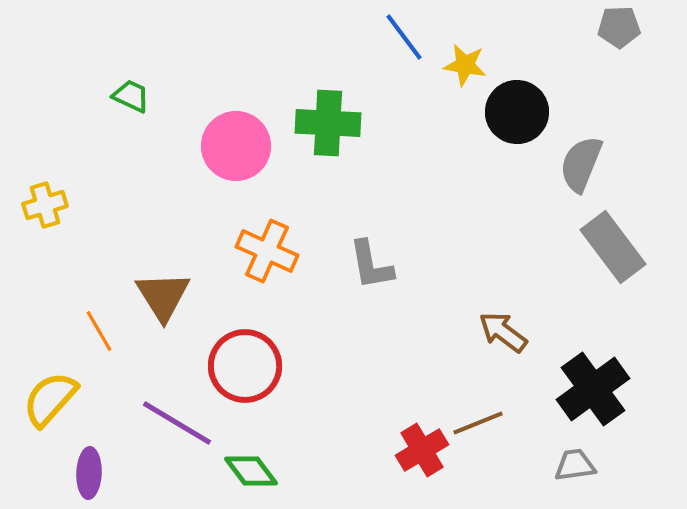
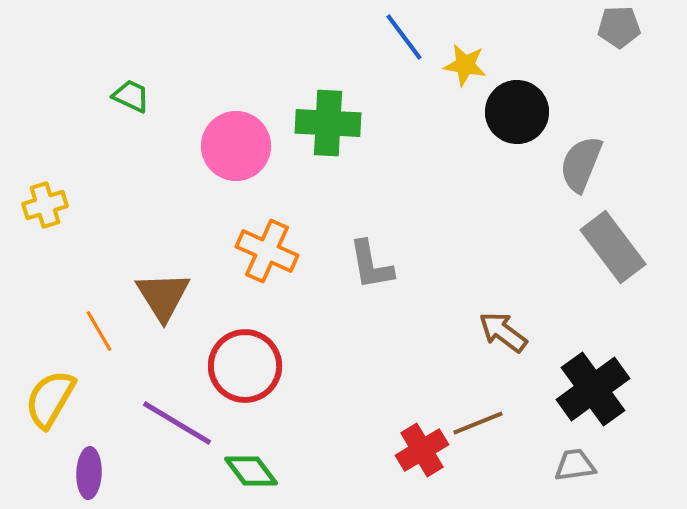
yellow semicircle: rotated 12 degrees counterclockwise
